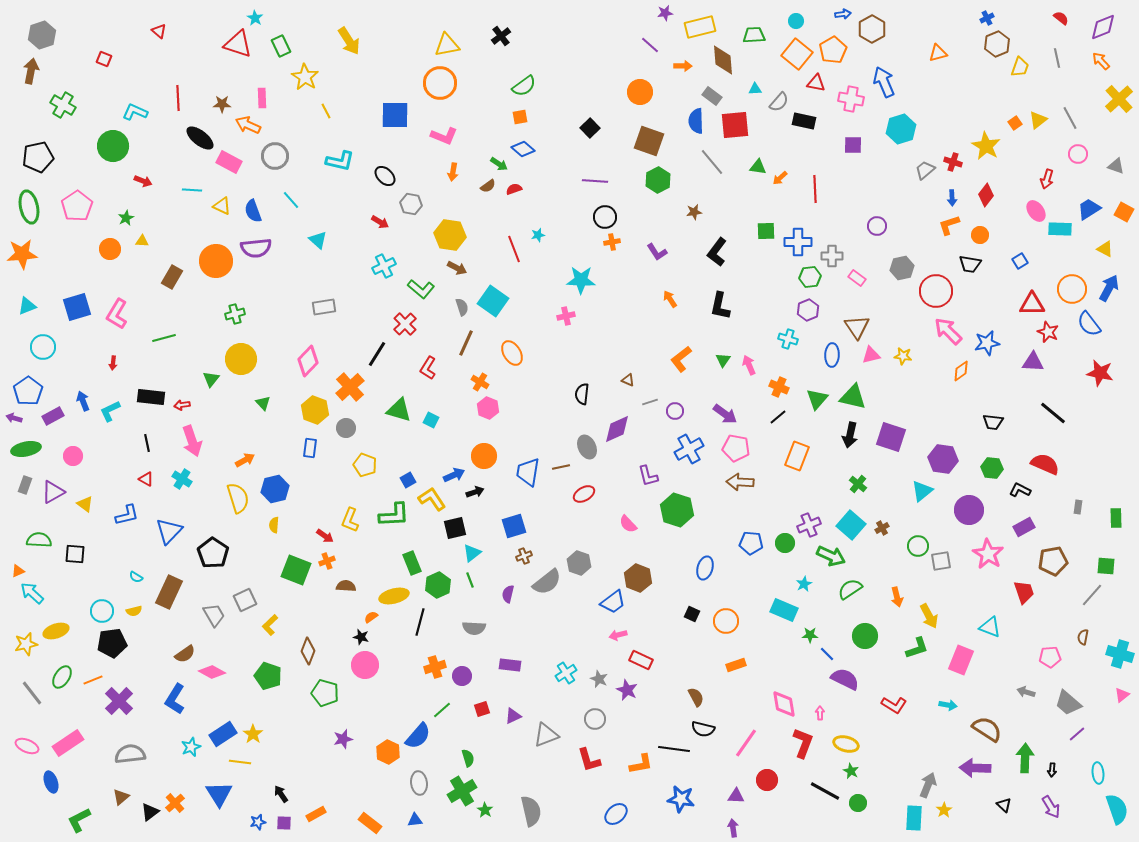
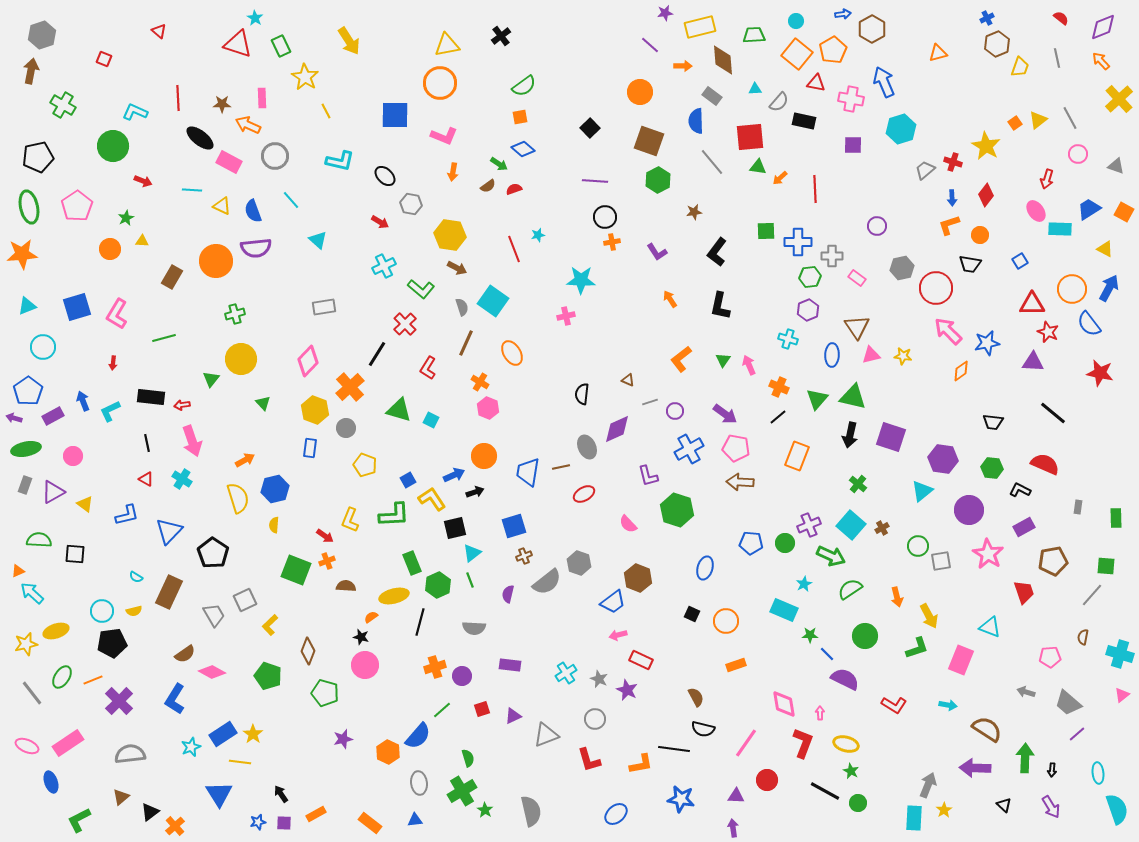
red square at (735, 125): moved 15 px right, 12 px down
red circle at (936, 291): moved 3 px up
orange cross at (175, 803): moved 23 px down
